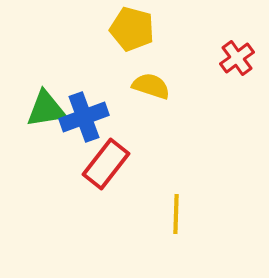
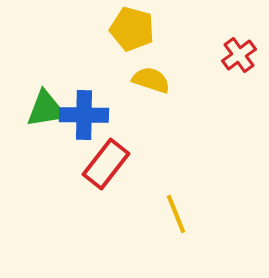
red cross: moved 2 px right, 3 px up
yellow semicircle: moved 6 px up
blue cross: moved 2 px up; rotated 21 degrees clockwise
yellow line: rotated 24 degrees counterclockwise
